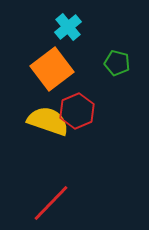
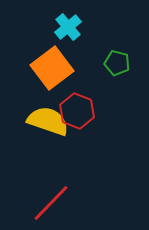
orange square: moved 1 px up
red hexagon: rotated 16 degrees counterclockwise
